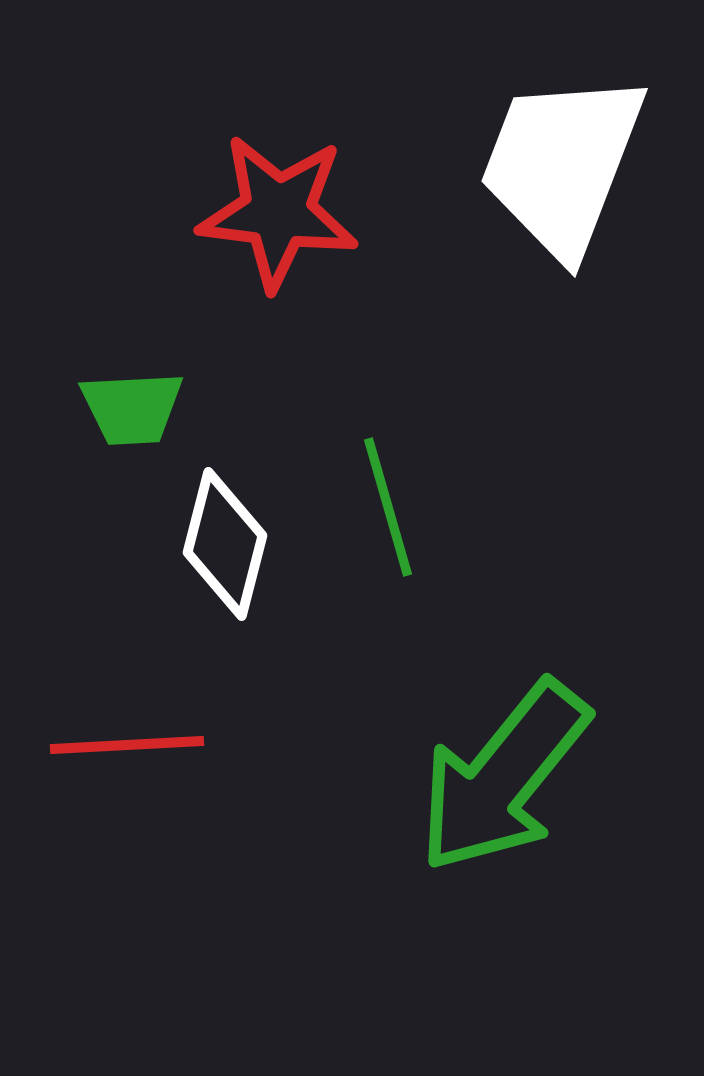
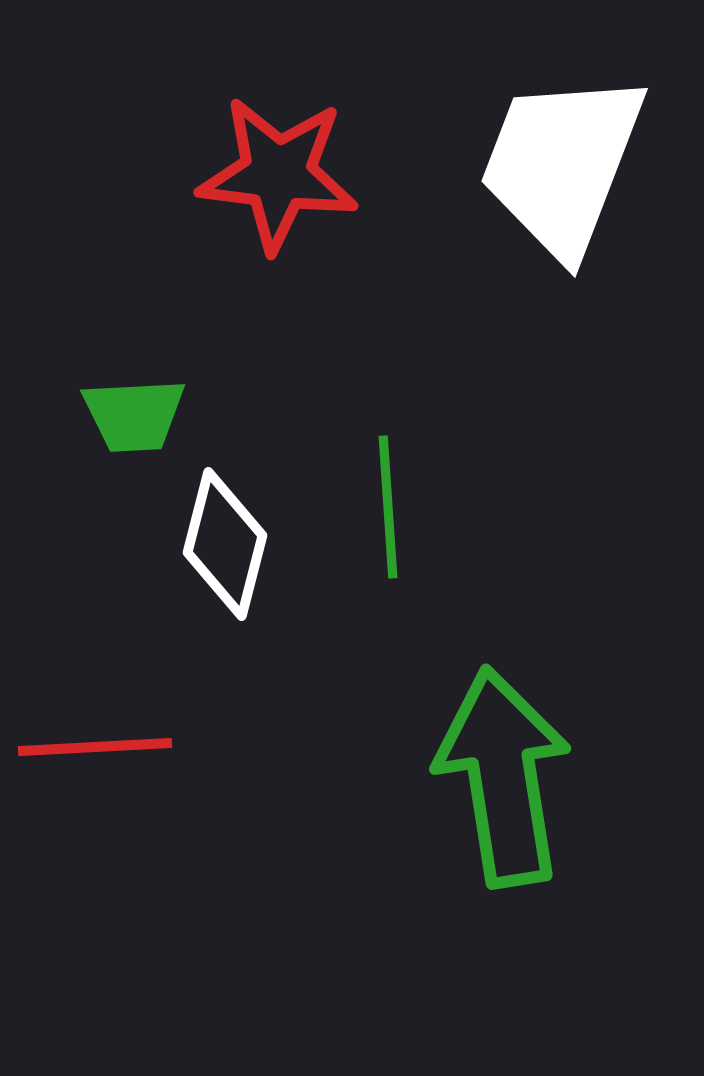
red star: moved 38 px up
green trapezoid: moved 2 px right, 7 px down
green line: rotated 12 degrees clockwise
red line: moved 32 px left, 2 px down
green arrow: rotated 132 degrees clockwise
